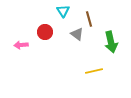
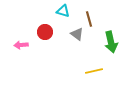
cyan triangle: rotated 40 degrees counterclockwise
